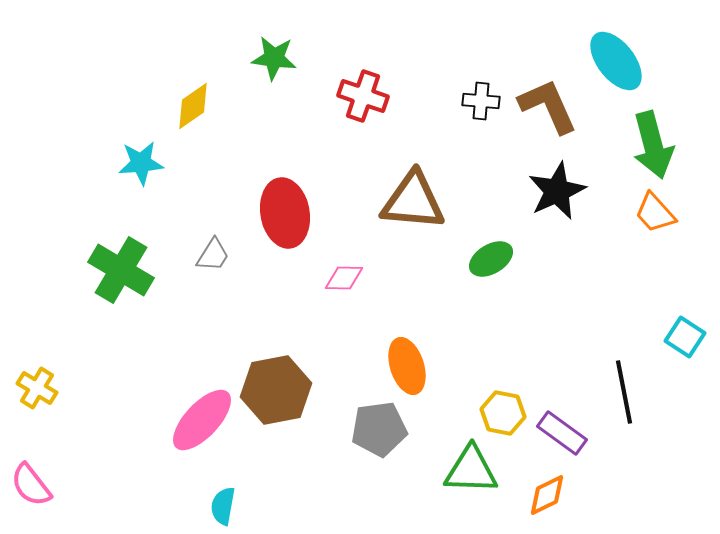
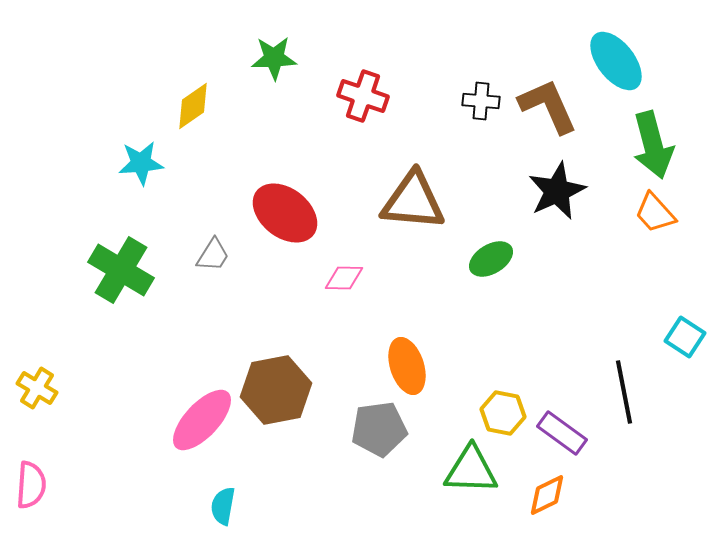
green star: rotated 9 degrees counterclockwise
red ellipse: rotated 42 degrees counterclockwise
pink semicircle: rotated 138 degrees counterclockwise
